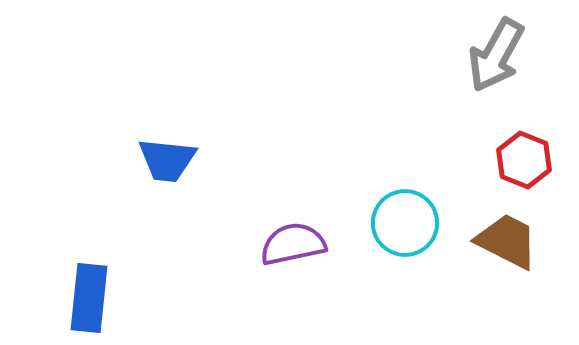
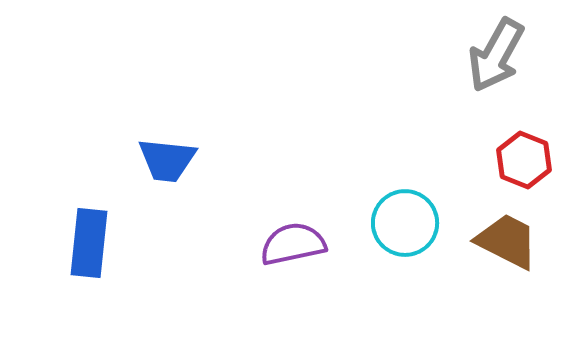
blue rectangle: moved 55 px up
